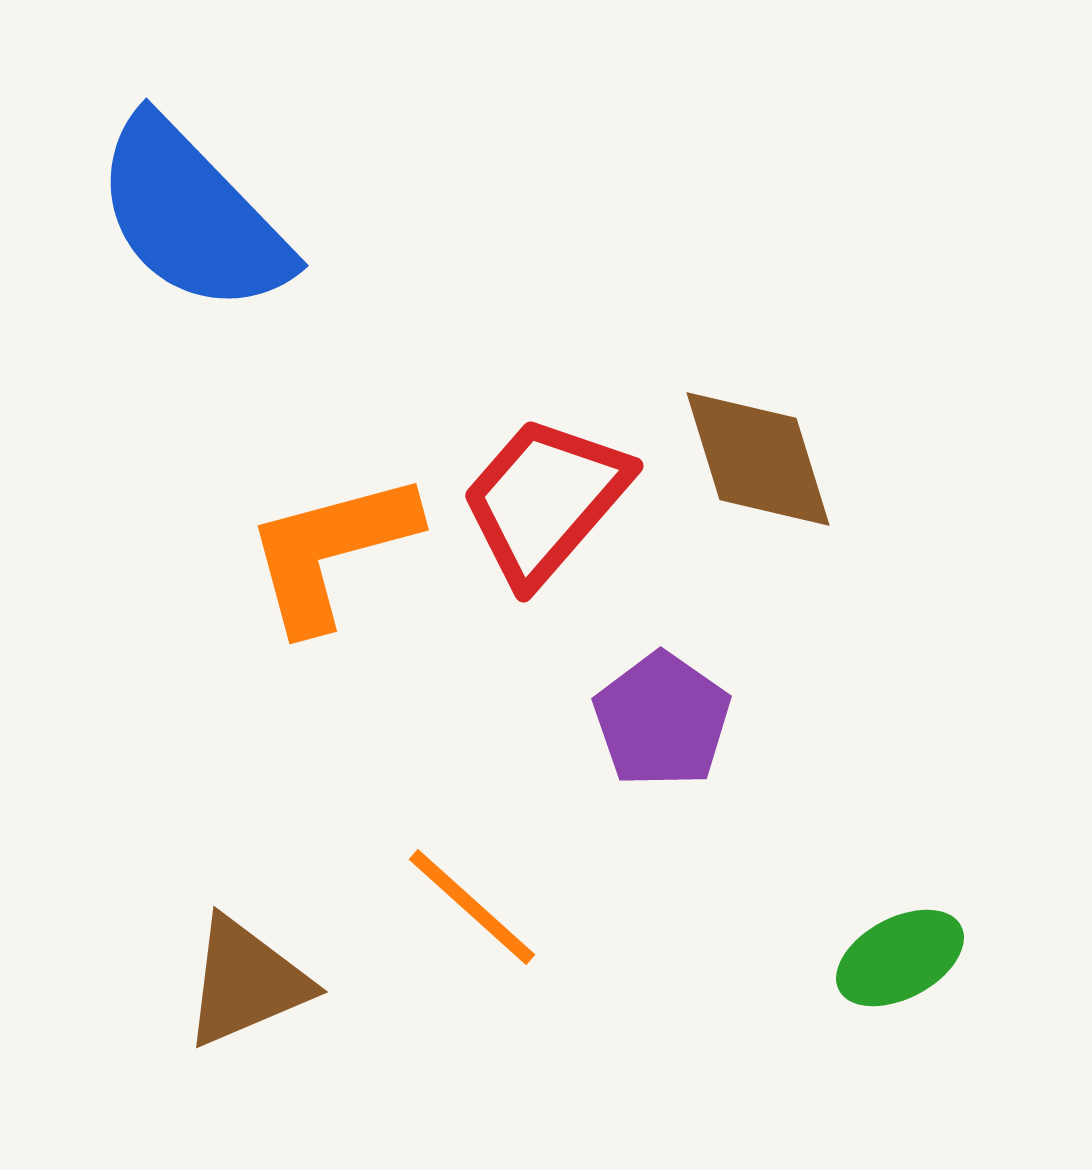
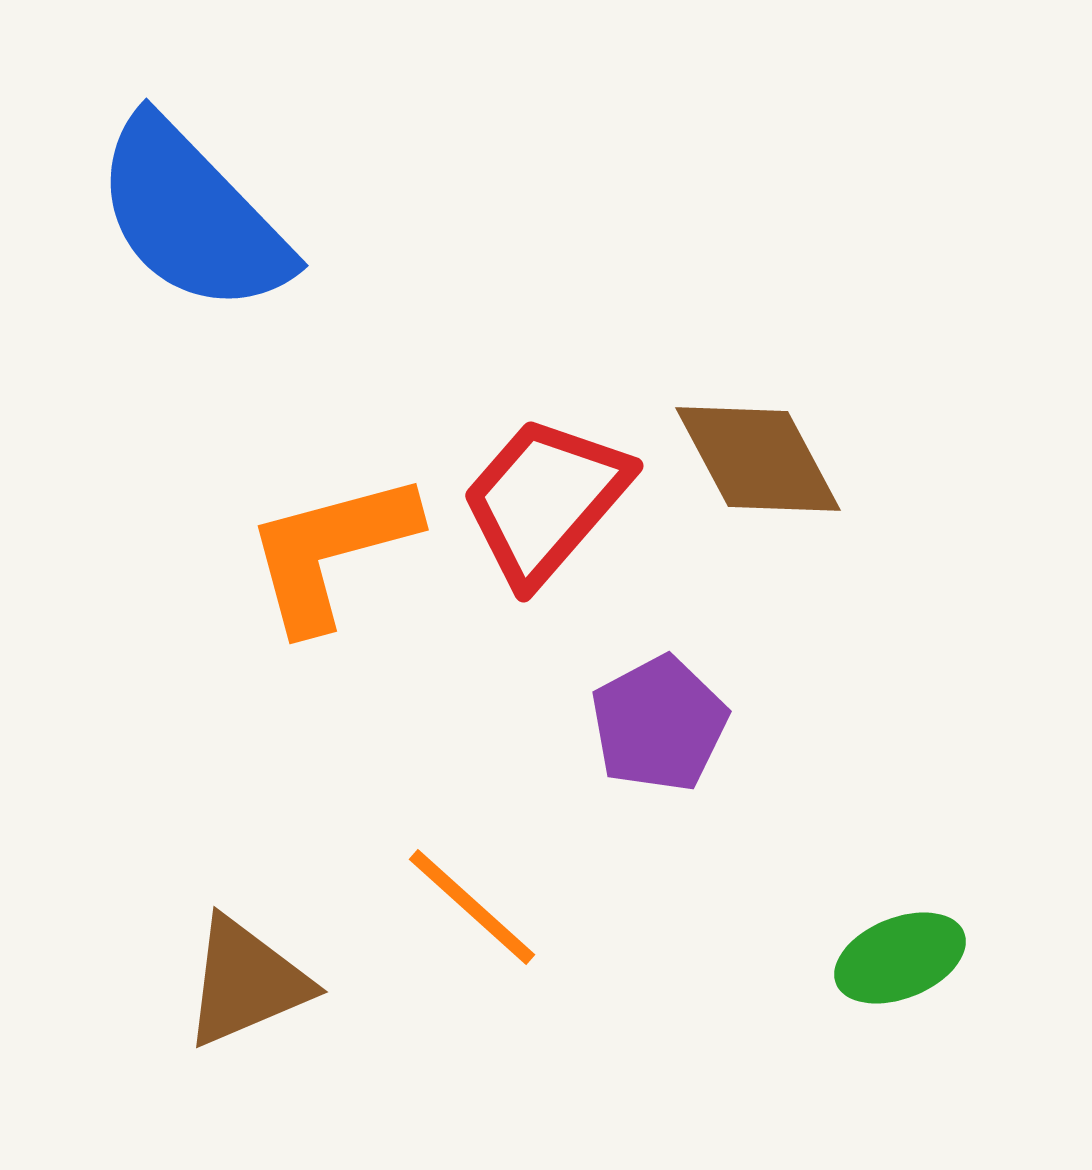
brown diamond: rotated 11 degrees counterclockwise
purple pentagon: moved 3 px left, 4 px down; rotated 9 degrees clockwise
green ellipse: rotated 6 degrees clockwise
